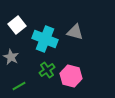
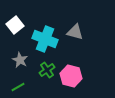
white square: moved 2 px left
gray star: moved 9 px right, 3 px down
green line: moved 1 px left, 1 px down
